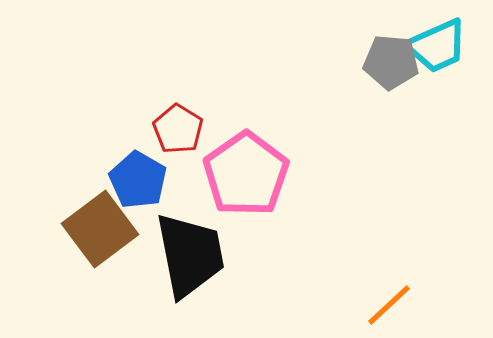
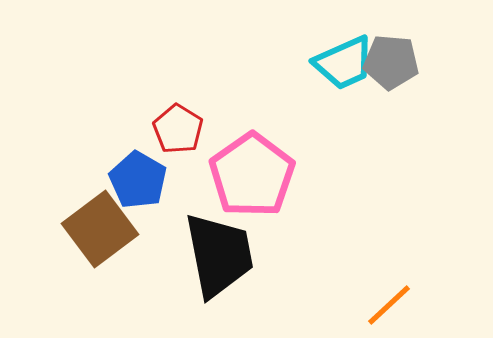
cyan trapezoid: moved 93 px left, 17 px down
pink pentagon: moved 6 px right, 1 px down
black trapezoid: moved 29 px right
